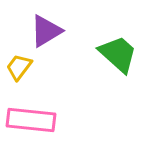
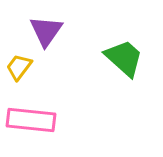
purple triangle: rotated 24 degrees counterclockwise
green trapezoid: moved 6 px right, 4 px down
